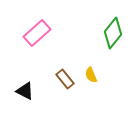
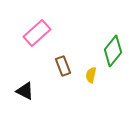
green diamond: moved 18 px down
yellow semicircle: rotated 35 degrees clockwise
brown rectangle: moved 2 px left, 13 px up; rotated 18 degrees clockwise
